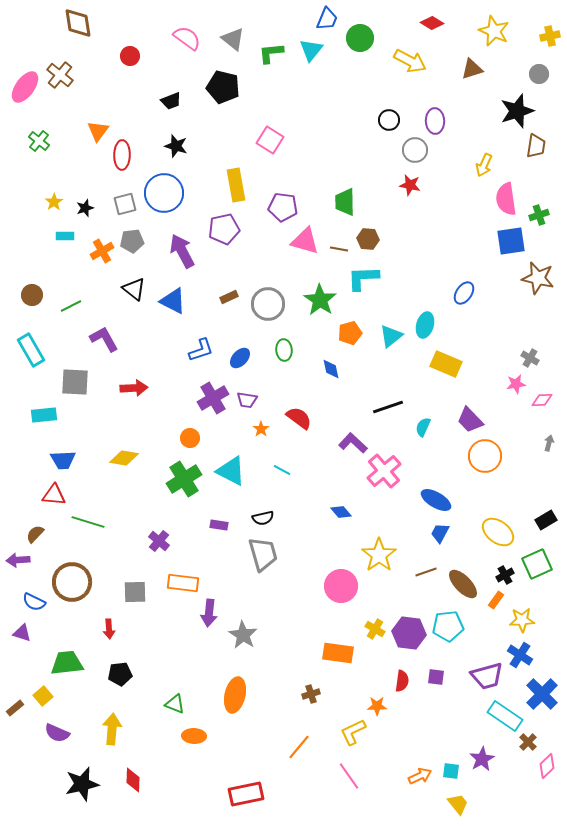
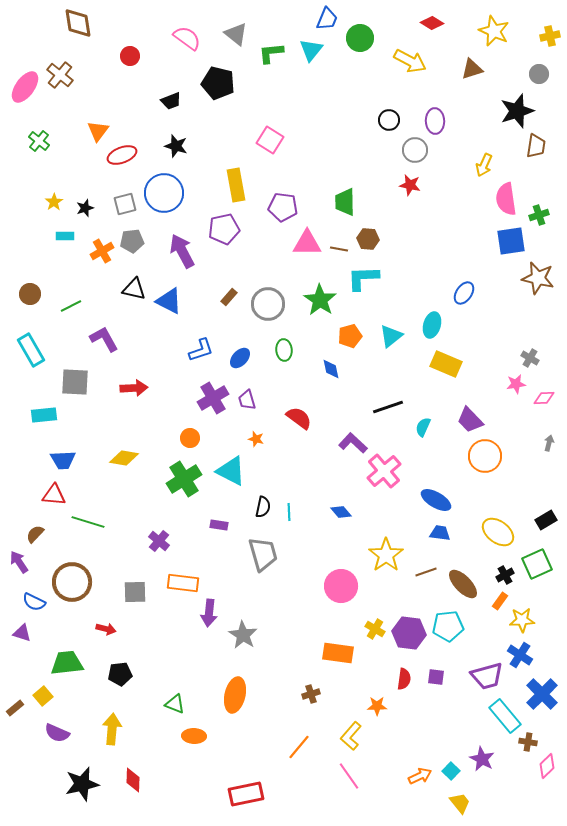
gray triangle at (233, 39): moved 3 px right, 5 px up
black pentagon at (223, 87): moved 5 px left, 4 px up
red ellipse at (122, 155): rotated 68 degrees clockwise
pink triangle at (305, 241): moved 2 px right, 2 px down; rotated 16 degrees counterclockwise
black triangle at (134, 289): rotated 25 degrees counterclockwise
brown circle at (32, 295): moved 2 px left, 1 px up
brown rectangle at (229, 297): rotated 24 degrees counterclockwise
blue triangle at (173, 301): moved 4 px left
cyan ellipse at (425, 325): moved 7 px right
orange pentagon at (350, 333): moved 3 px down
purple trapezoid at (247, 400): rotated 65 degrees clockwise
pink diamond at (542, 400): moved 2 px right, 2 px up
orange star at (261, 429): moved 5 px left, 10 px down; rotated 21 degrees counterclockwise
cyan line at (282, 470): moved 7 px right, 42 px down; rotated 60 degrees clockwise
black semicircle at (263, 518): moved 11 px up; rotated 65 degrees counterclockwise
blue trapezoid at (440, 533): rotated 70 degrees clockwise
yellow star at (379, 555): moved 7 px right
purple arrow at (18, 560): moved 1 px right, 2 px down; rotated 60 degrees clockwise
orange rectangle at (496, 600): moved 4 px right, 1 px down
red arrow at (109, 629): moved 3 px left; rotated 72 degrees counterclockwise
red semicircle at (402, 681): moved 2 px right, 2 px up
cyan rectangle at (505, 716): rotated 16 degrees clockwise
yellow L-shape at (353, 732): moved 2 px left, 4 px down; rotated 24 degrees counterclockwise
brown cross at (528, 742): rotated 36 degrees counterclockwise
purple star at (482, 759): rotated 15 degrees counterclockwise
cyan square at (451, 771): rotated 36 degrees clockwise
yellow trapezoid at (458, 804): moved 2 px right, 1 px up
